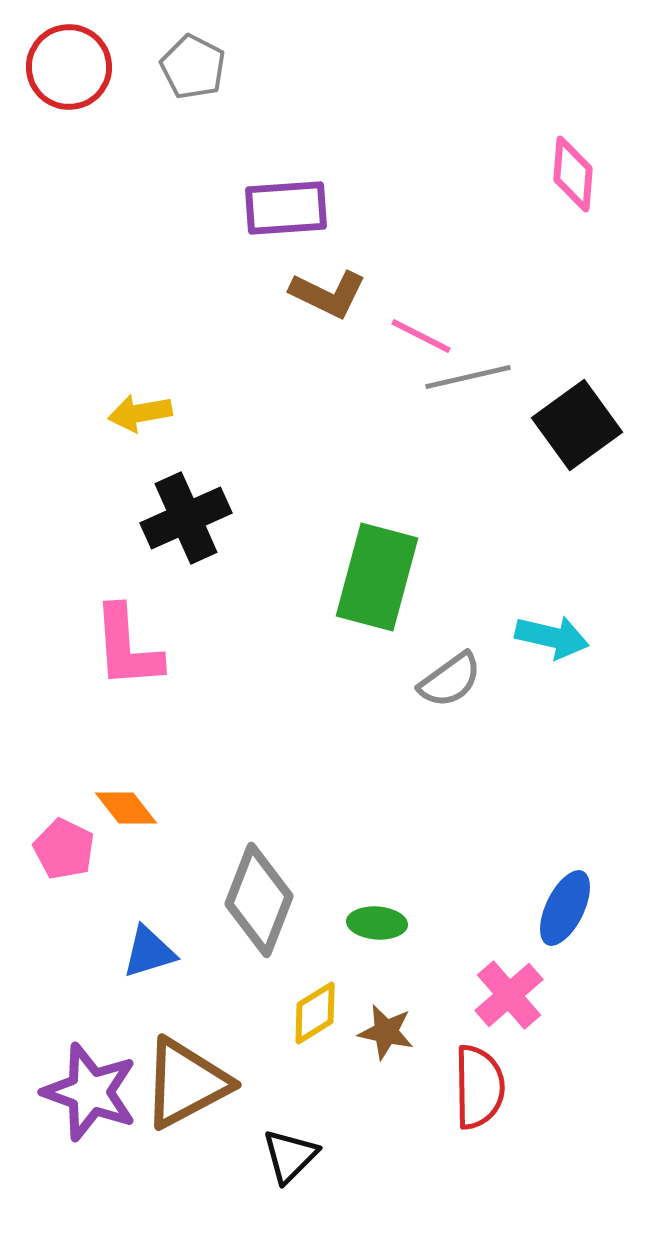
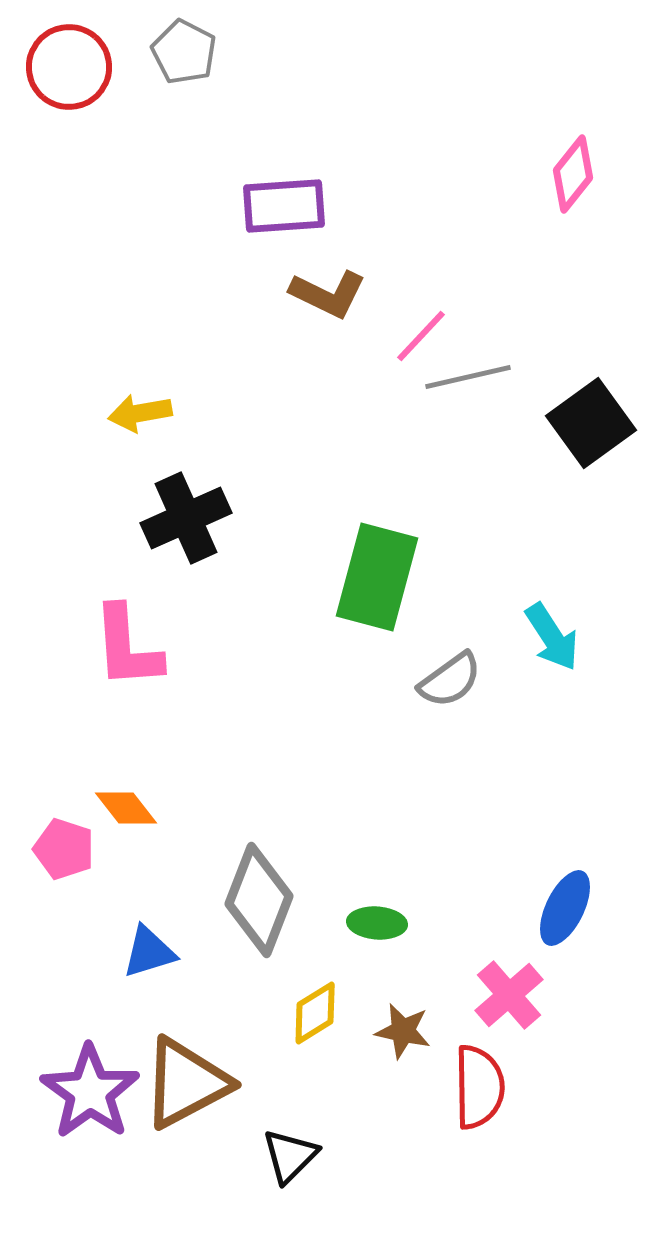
gray pentagon: moved 9 px left, 15 px up
pink diamond: rotated 34 degrees clockwise
purple rectangle: moved 2 px left, 2 px up
pink line: rotated 74 degrees counterclockwise
black square: moved 14 px right, 2 px up
cyan arrow: rotated 44 degrees clockwise
pink pentagon: rotated 8 degrees counterclockwise
brown star: moved 17 px right, 1 px up
purple star: rotated 16 degrees clockwise
